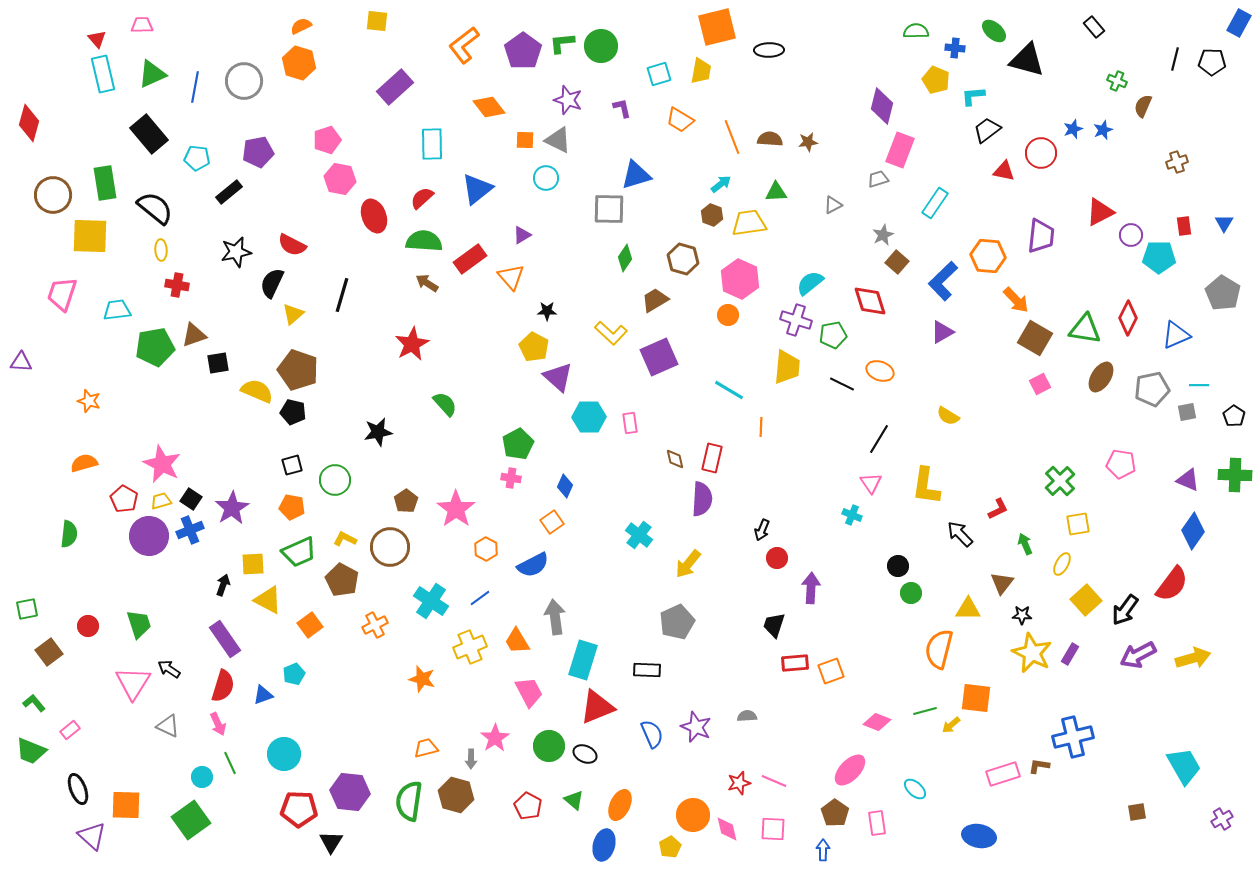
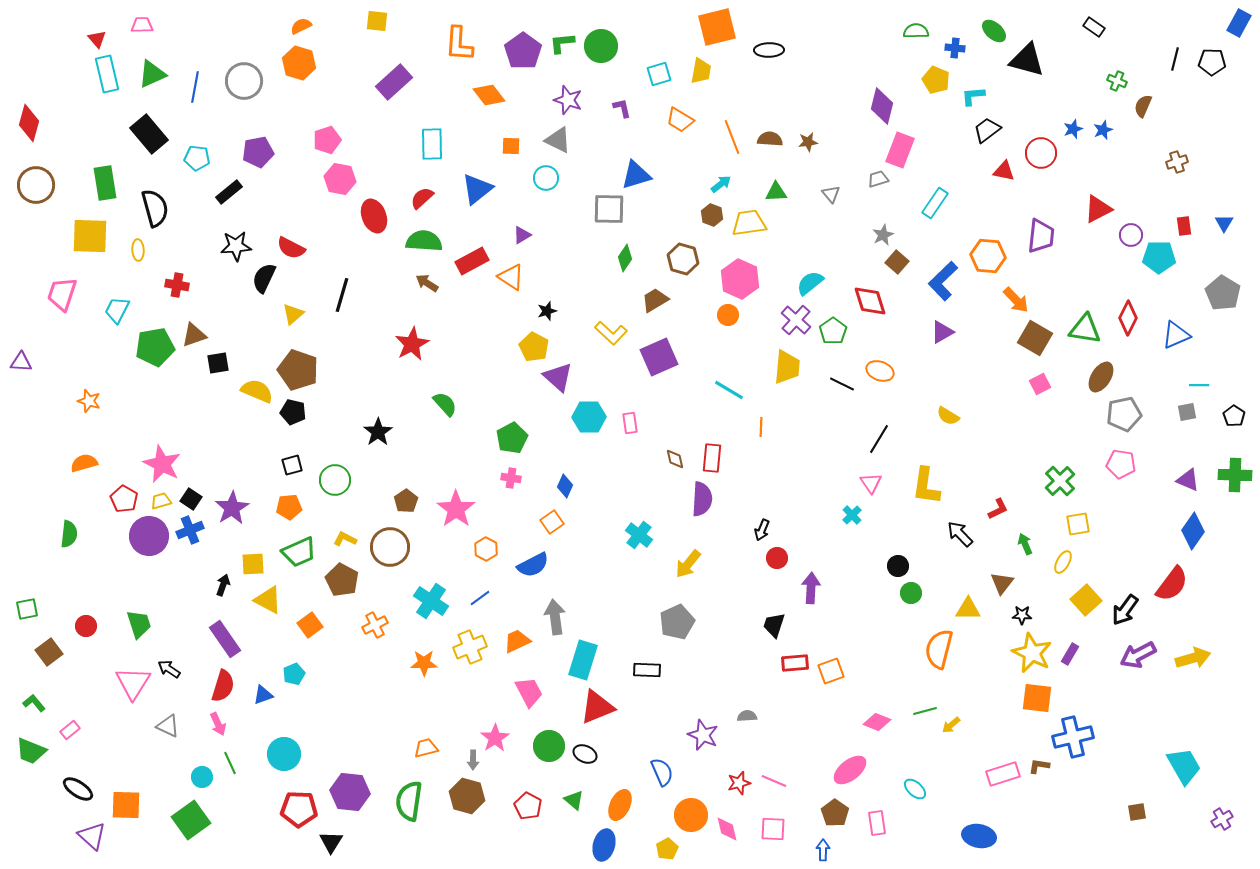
black rectangle at (1094, 27): rotated 15 degrees counterclockwise
orange L-shape at (464, 45): moved 5 px left, 1 px up; rotated 48 degrees counterclockwise
cyan rectangle at (103, 74): moved 4 px right
purple rectangle at (395, 87): moved 1 px left, 5 px up
orange diamond at (489, 107): moved 12 px up
orange square at (525, 140): moved 14 px left, 6 px down
brown circle at (53, 195): moved 17 px left, 10 px up
gray triangle at (833, 205): moved 2 px left, 11 px up; rotated 42 degrees counterclockwise
black semicircle at (155, 208): rotated 36 degrees clockwise
red triangle at (1100, 212): moved 2 px left, 3 px up
red semicircle at (292, 245): moved 1 px left, 3 px down
yellow ellipse at (161, 250): moved 23 px left
black star at (236, 252): moved 6 px up; rotated 8 degrees clockwise
red rectangle at (470, 259): moved 2 px right, 2 px down; rotated 8 degrees clockwise
orange triangle at (511, 277): rotated 16 degrees counterclockwise
black semicircle at (272, 283): moved 8 px left, 5 px up
cyan trapezoid at (117, 310): rotated 56 degrees counterclockwise
black star at (547, 311): rotated 18 degrees counterclockwise
purple cross at (796, 320): rotated 24 degrees clockwise
green pentagon at (833, 335): moved 4 px up; rotated 24 degrees counterclockwise
gray pentagon at (1152, 389): moved 28 px left, 25 px down
black star at (378, 432): rotated 24 degrees counterclockwise
green pentagon at (518, 444): moved 6 px left, 6 px up
red rectangle at (712, 458): rotated 8 degrees counterclockwise
orange pentagon at (292, 507): moved 3 px left; rotated 15 degrees counterclockwise
cyan cross at (852, 515): rotated 24 degrees clockwise
yellow ellipse at (1062, 564): moved 1 px right, 2 px up
red circle at (88, 626): moved 2 px left
orange trapezoid at (517, 641): rotated 96 degrees clockwise
orange star at (422, 679): moved 2 px right, 16 px up; rotated 16 degrees counterclockwise
orange square at (976, 698): moved 61 px right
purple star at (696, 727): moved 7 px right, 8 px down
blue semicircle at (652, 734): moved 10 px right, 38 px down
gray arrow at (471, 759): moved 2 px right, 1 px down
pink ellipse at (850, 770): rotated 8 degrees clockwise
black ellipse at (78, 789): rotated 36 degrees counterclockwise
brown hexagon at (456, 795): moved 11 px right, 1 px down
orange circle at (693, 815): moved 2 px left
yellow pentagon at (670, 847): moved 3 px left, 2 px down
